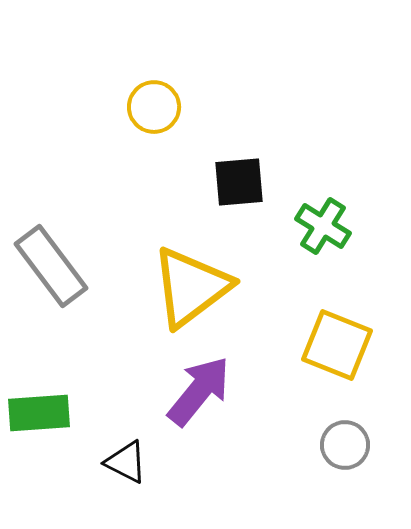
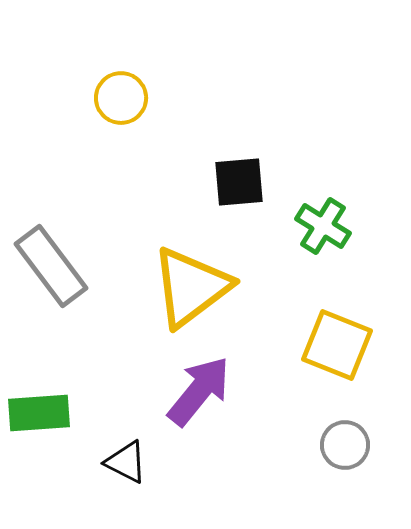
yellow circle: moved 33 px left, 9 px up
